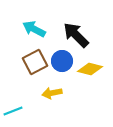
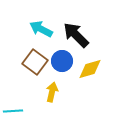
cyan arrow: moved 7 px right
brown square: rotated 25 degrees counterclockwise
yellow diamond: rotated 30 degrees counterclockwise
yellow arrow: moved 1 px up; rotated 114 degrees clockwise
cyan line: rotated 18 degrees clockwise
